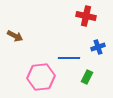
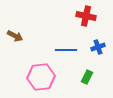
blue line: moved 3 px left, 8 px up
